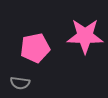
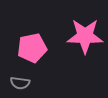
pink pentagon: moved 3 px left
